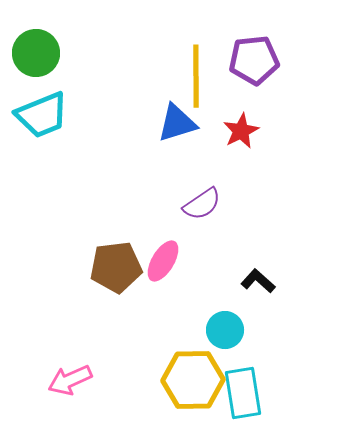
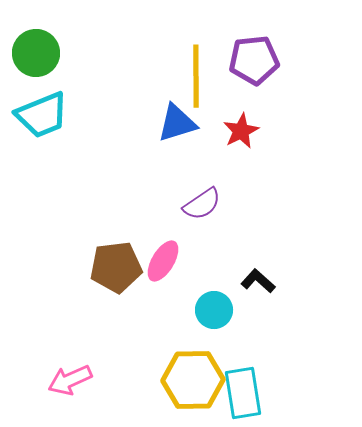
cyan circle: moved 11 px left, 20 px up
